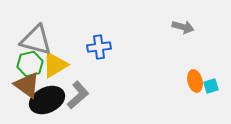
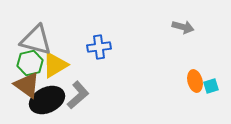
green hexagon: moved 1 px up
